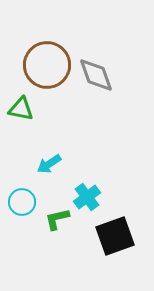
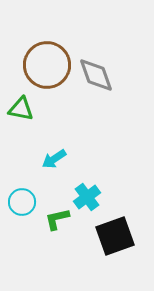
cyan arrow: moved 5 px right, 5 px up
